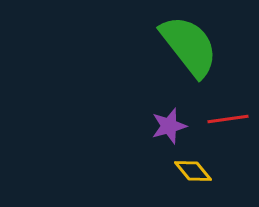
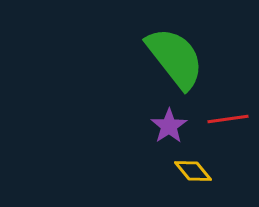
green semicircle: moved 14 px left, 12 px down
purple star: rotated 18 degrees counterclockwise
